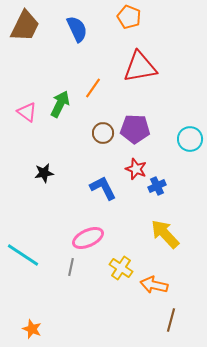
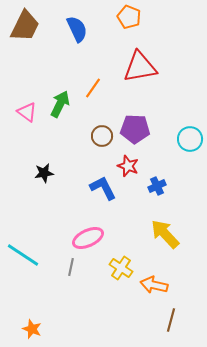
brown circle: moved 1 px left, 3 px down
red star: moved 8 px left, 3 px up
